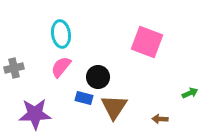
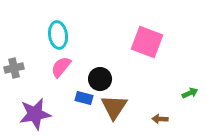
cyan ellipse: moved 3 px left, 1 px down
black circle: moved 2 px right, 2 px down
purple star: rotated 8 degrees counterclockwise
